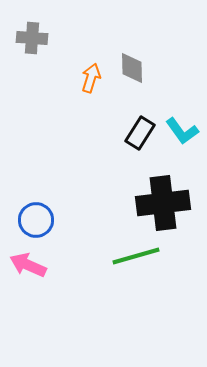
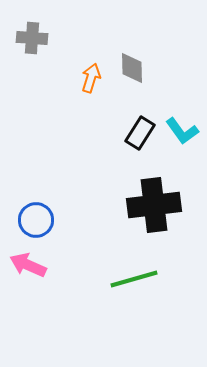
black cross: moved 9 px left, 2 px down
green line: moved 2 px left, 23 px down
